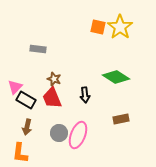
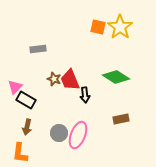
gray rectangle: rotated 14 degrees counterclockwise
red trapezoid: moved 18 px right, 18 px up
